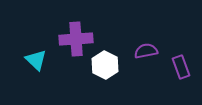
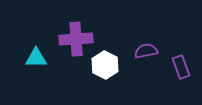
cyan triangle: moved 2 px up; rotated 45 degrees counterclockwise
